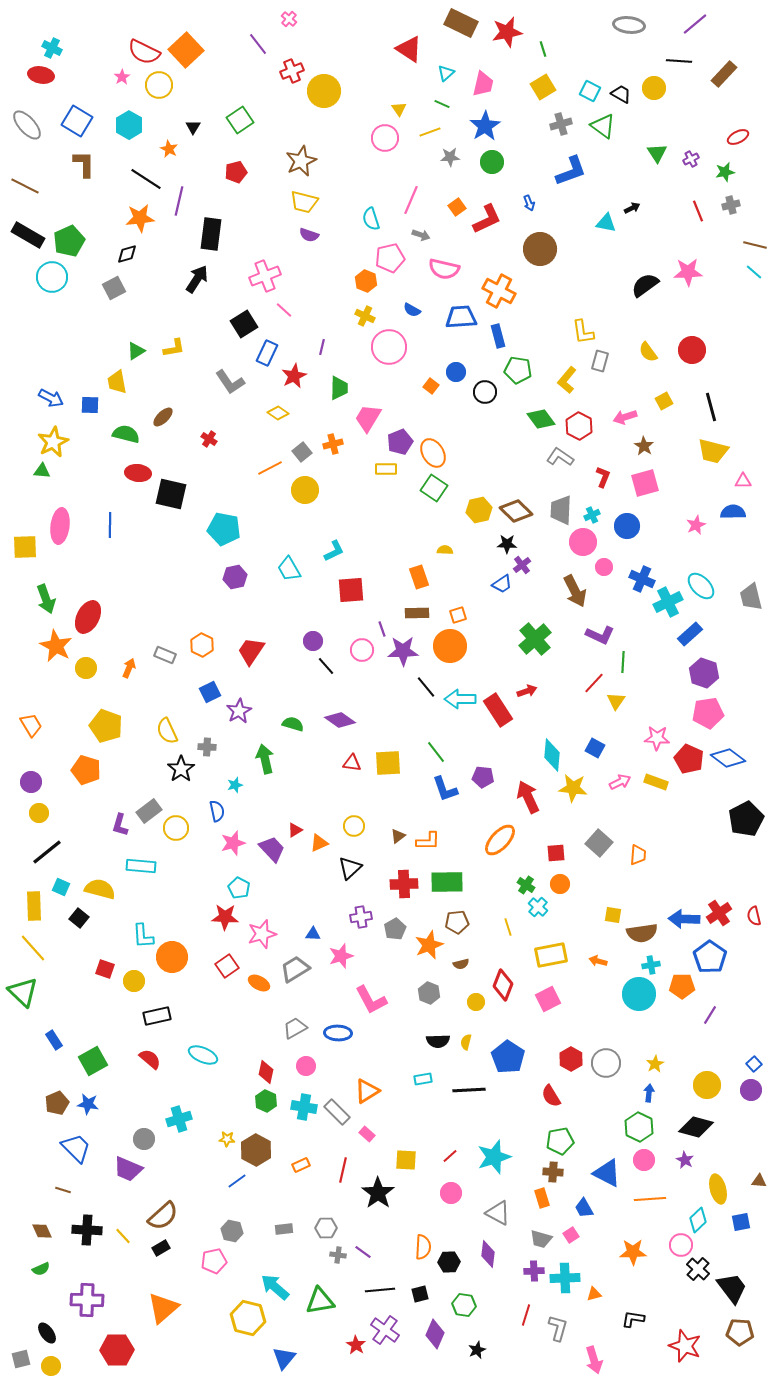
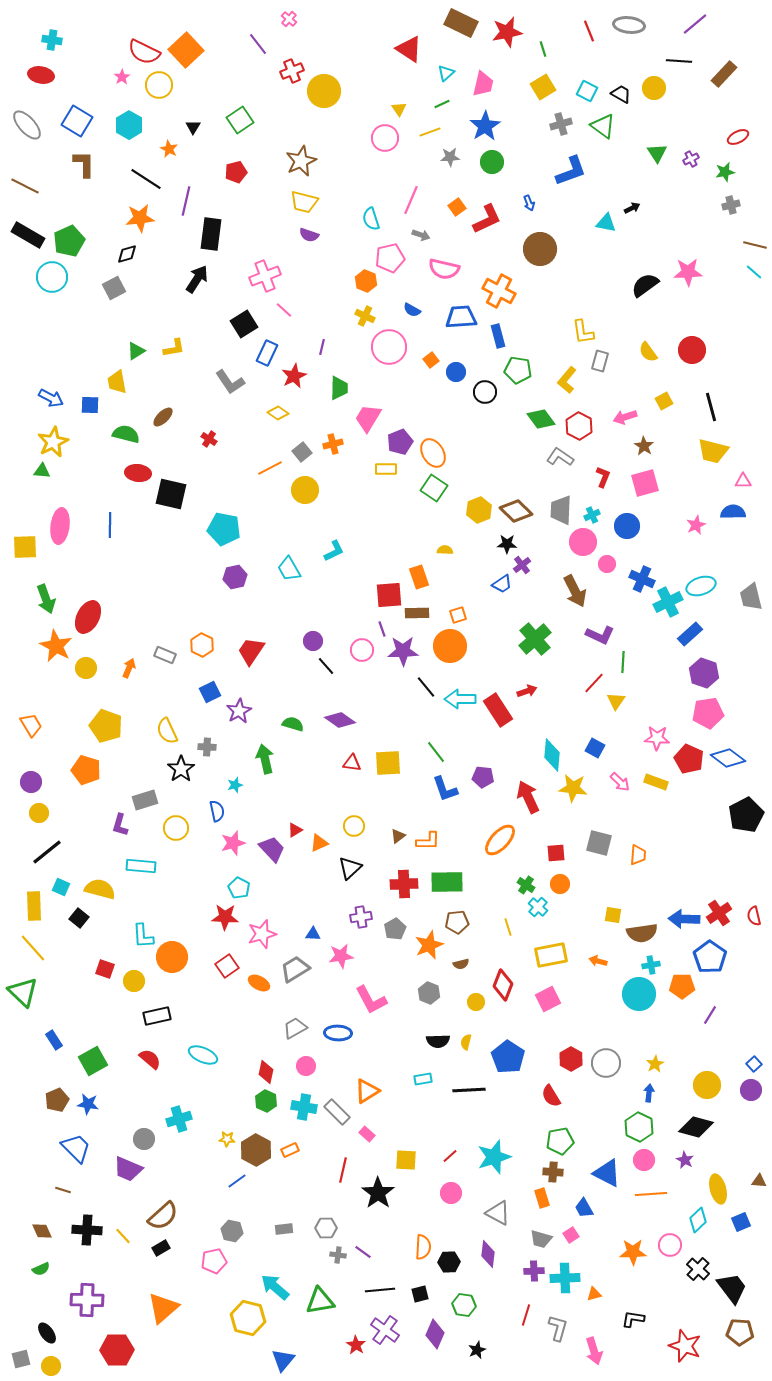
cyan cross at (52, 48): moved 8 px up; rotated 18 degrees counterclockwise
cyan square at (590, 91): moved 3 px left
green line at (442, 104): rotated 49 degrees counterclockwise
purple line at (179, 201): moved 7 px right
red line at (698, 211): moved 109 px left, 180 px up
orange square at (431, 386): moved 26 px up; rotated 14 degrees clockwise
yellow hexagon at (479, 510): rotated 10 degrees counterclockwise
pink circle at (604, 567): moved 3 px right, 3 px up
cyan ellipse at (701, 586): rotated 64 degrees counterclockwise
red square at (351, 590): moved 38 px right, 5 px down
pink arrow at (620, 782): rotated 70 degrees clockwise
gray rectangle at (149, 811): moved 4 px left, 11 px up; rotated 20 degrees clockwise
black pentagon at (746, 819): moved 4 px up
gray square at (599, 843): rotated 28 degrees counterclockwise
pink star at (341, 956): rotated 10 degrees clockwise
brown pentagon at (57, 1103): moved 3 px up
orange rectangle at (301, 1165): moved 11 px left, 15 px up
orange line at (650, 1199): moved 1 px right, 5 px up
blue square at (741, 1222): rotated 12 degrees counterclockwise
pink circle at (681, 1245): moved 11 px left
blue triangle at (284, 1358): moved 1 px left, 2 px down
pink arrow at (594, 1360): moved 9 px up
